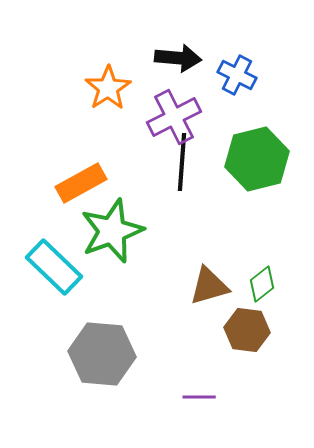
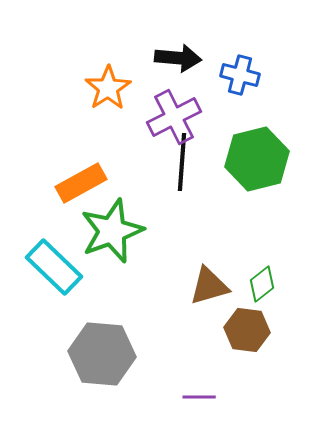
blue cross: moved 3 px right; rotated 12 degrees counterclockwise
